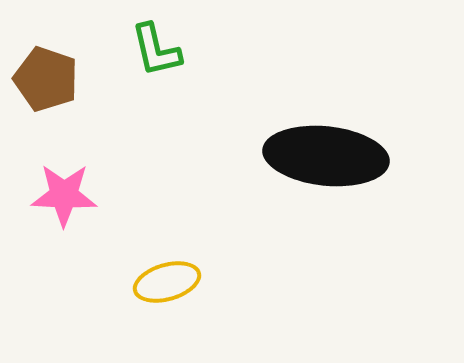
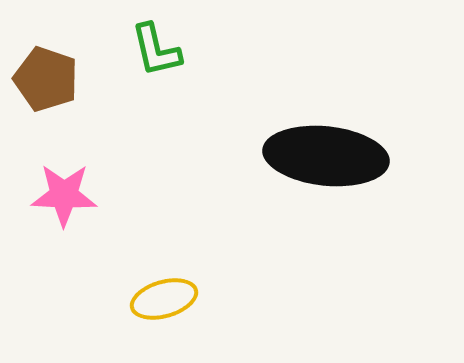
yellow ellipse: moved 3 px left, 17 px down
